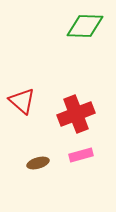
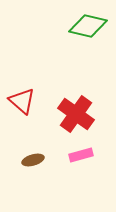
green diamond: moved 3 px right; rotated 12 degrees clockwise
red cross: rotated 33 degrees counterclockwise
brown ellipse: moved 5 px left, 3 px up
